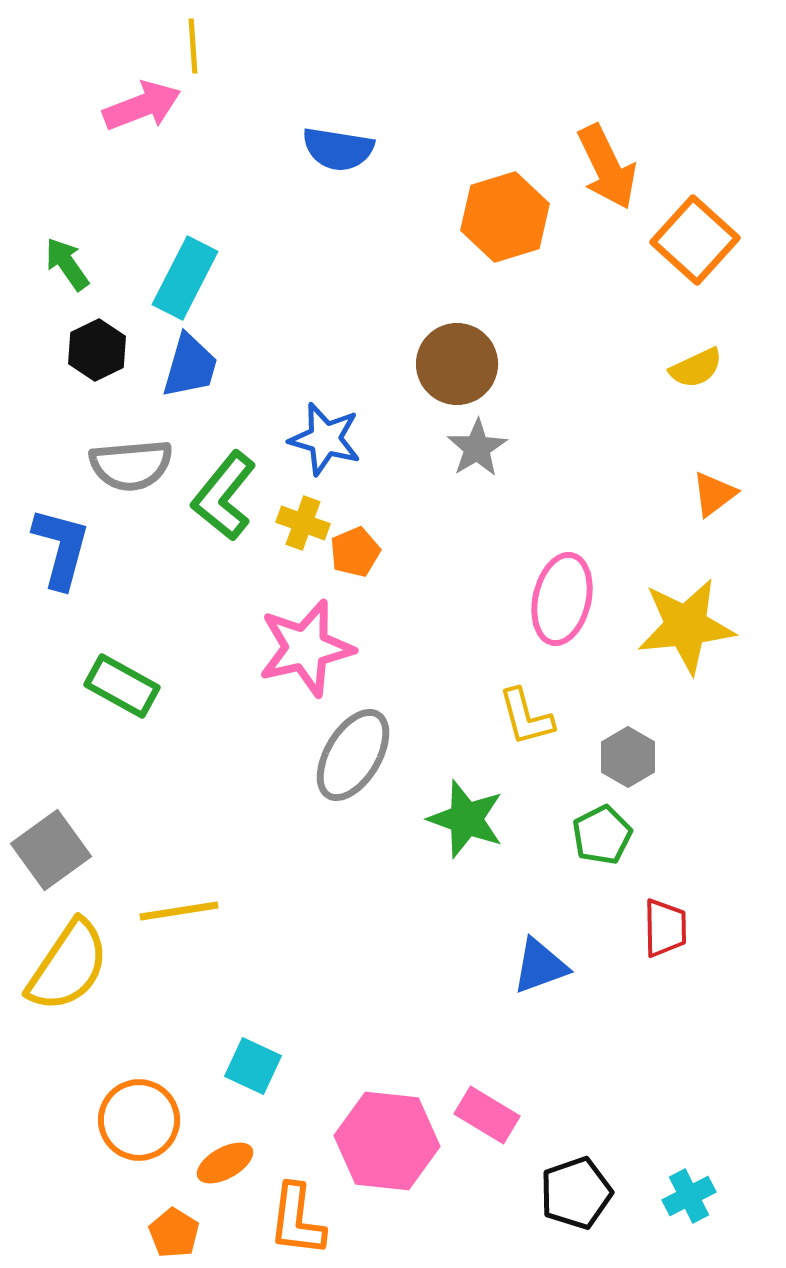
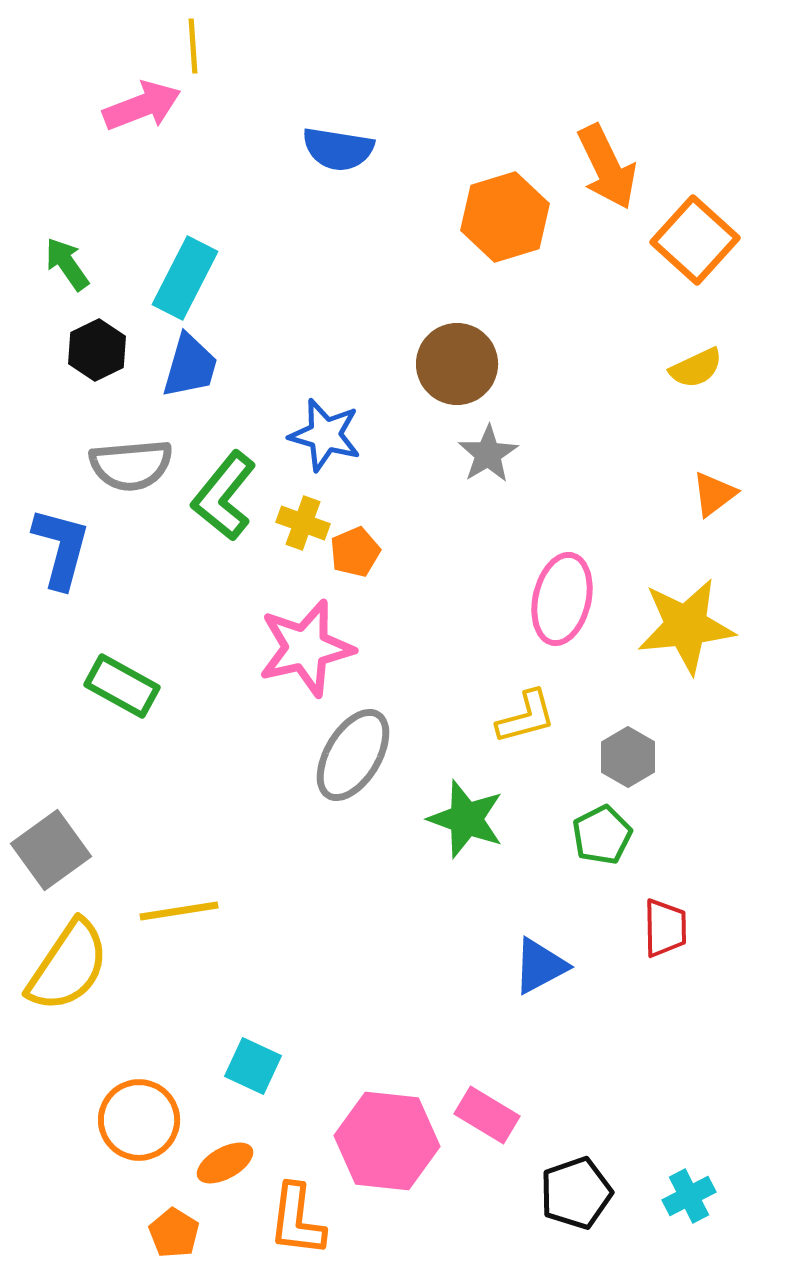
blue star at (325, 439): moved 4 px up
gray star at (477, 448): moved 11 px right, 6 px down
yellow L-shape at (526, 717): rotated 90 degrees counterclockwise
blue triangle at (540, 966): rotated 8 degrees counterclockwise
